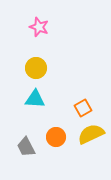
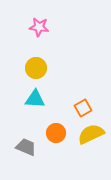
pink star: rotated 12 degrees counterclockwise
orange circle: moved 4 px up
gray trapezoid: rotated 140 degrees clockwise
